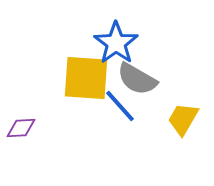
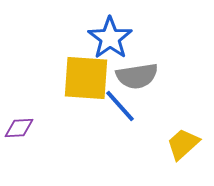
blue star: moved 6 px left, 5 px up
gray semicircle: moved 3 px up; rotated 39 degrees counterclockwise
yellow trapezoid: moved 25 px down; rotated 18 degrees clockwise
purple diamond: moved 2 px left
